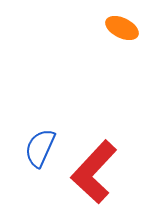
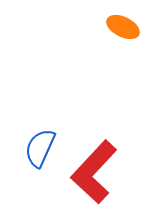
orange ellipse: moved 1 px right, 1 px up
